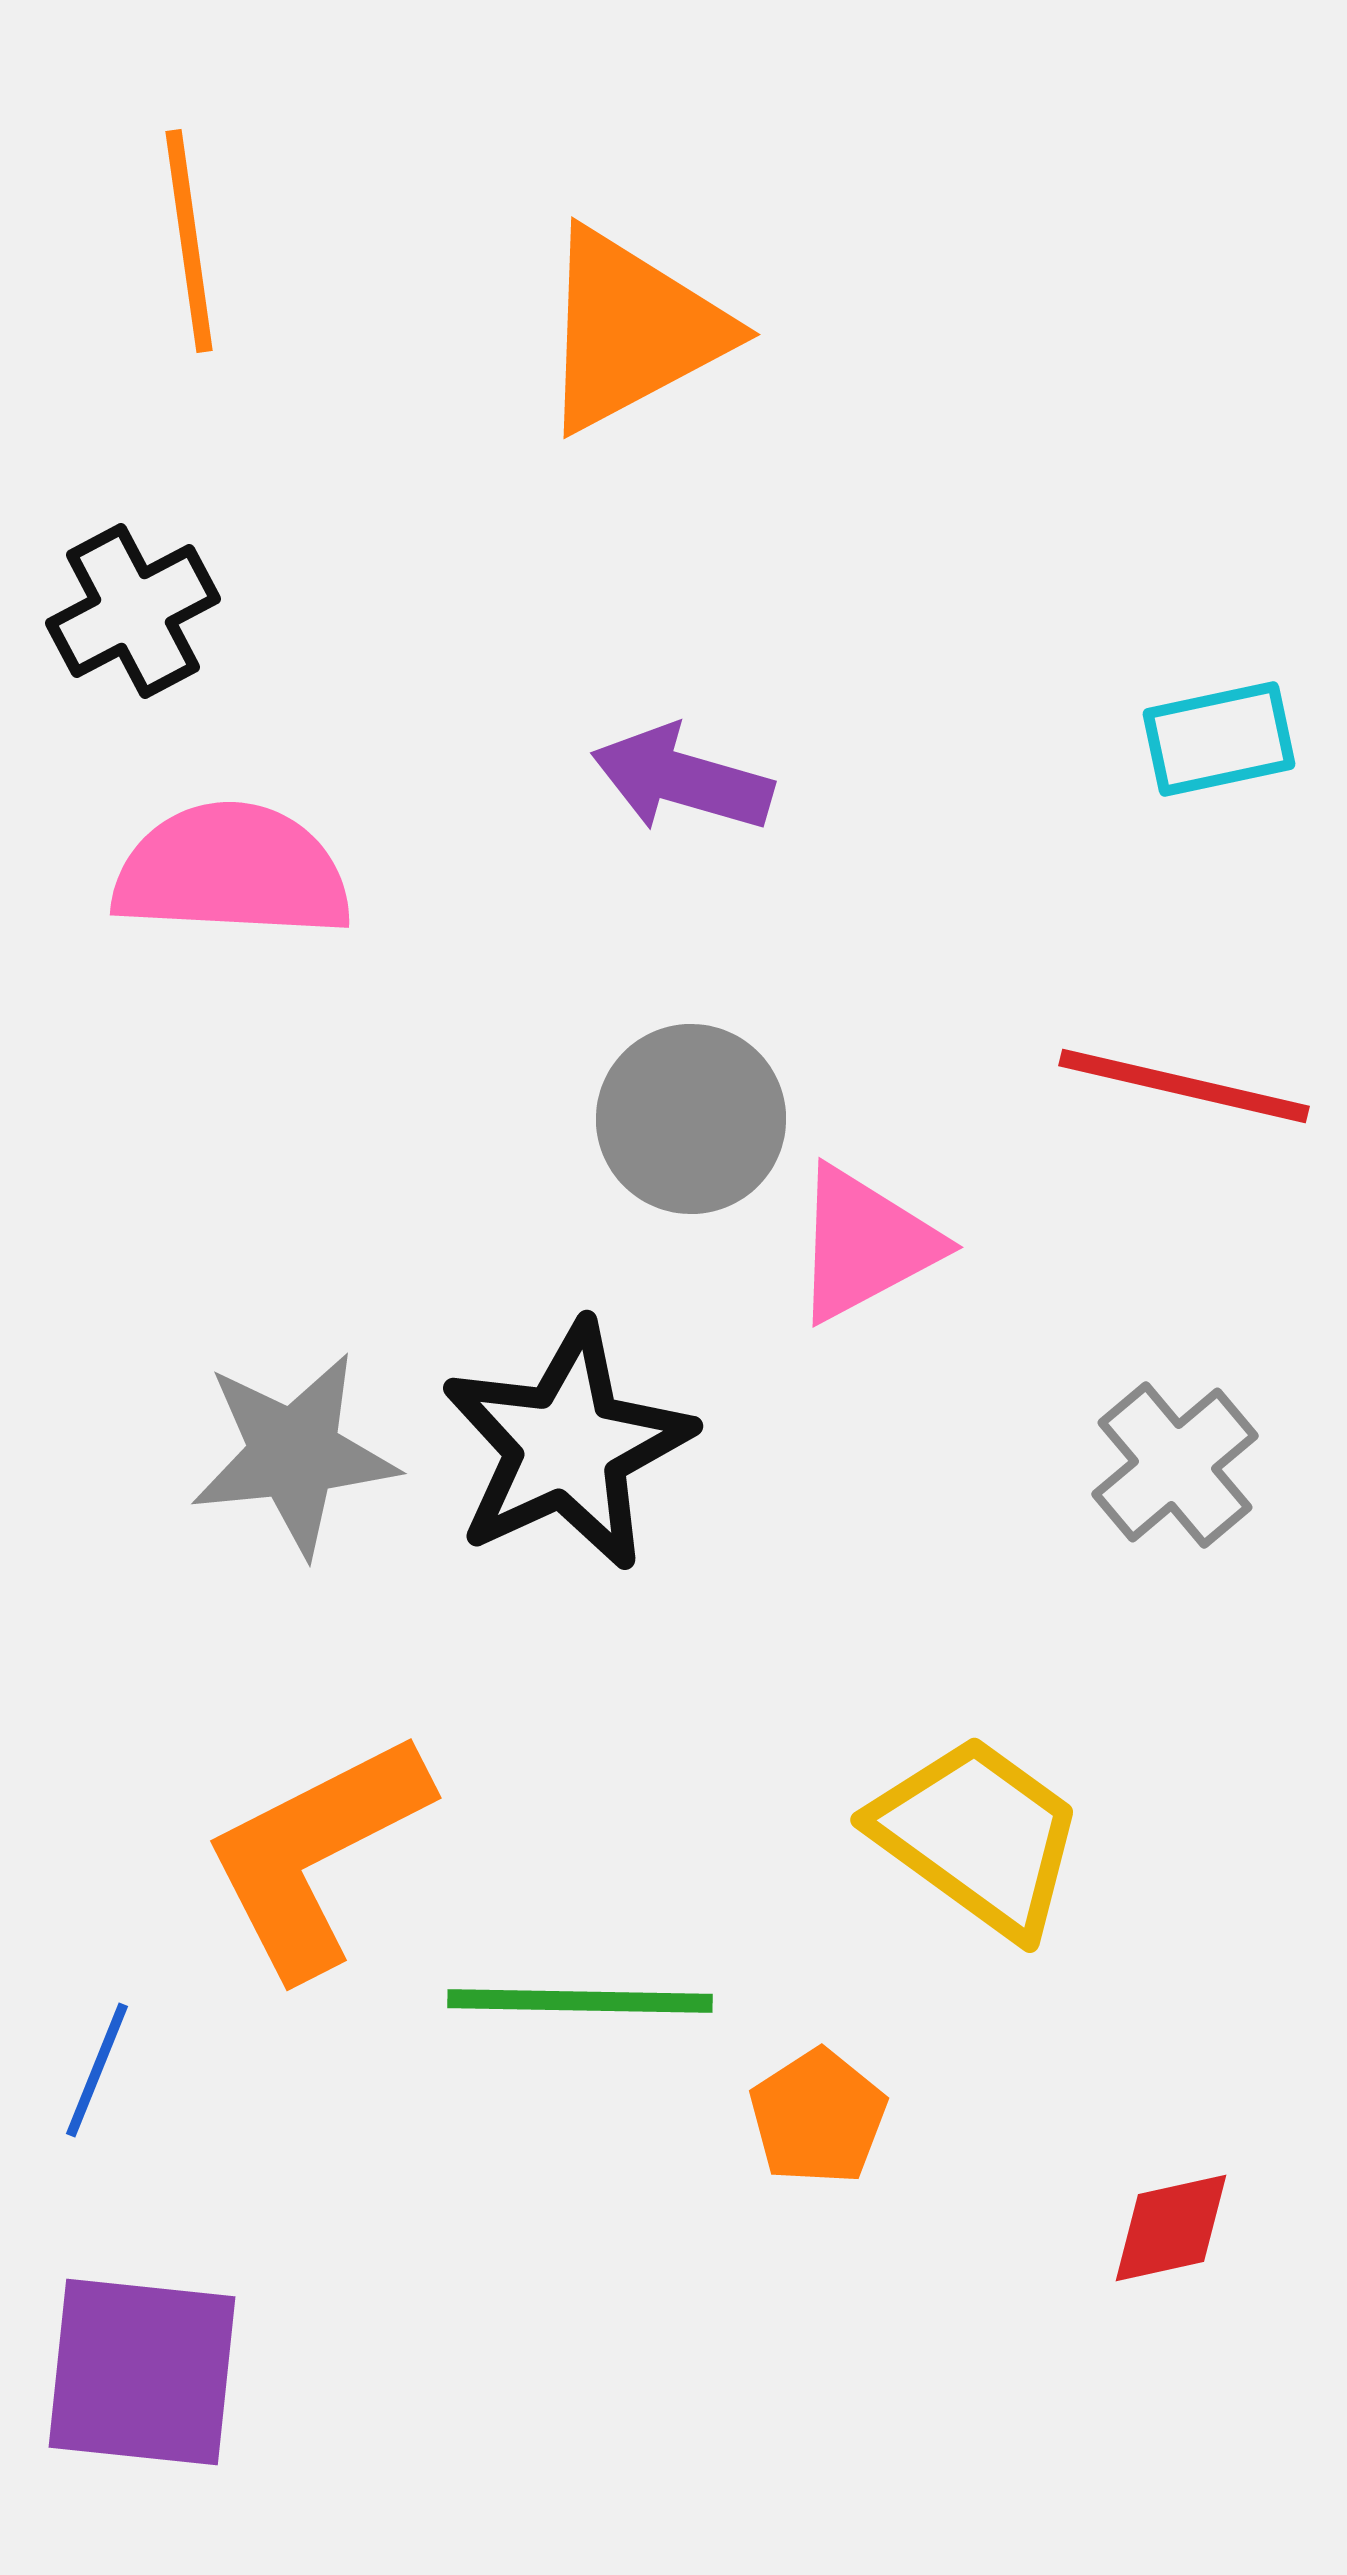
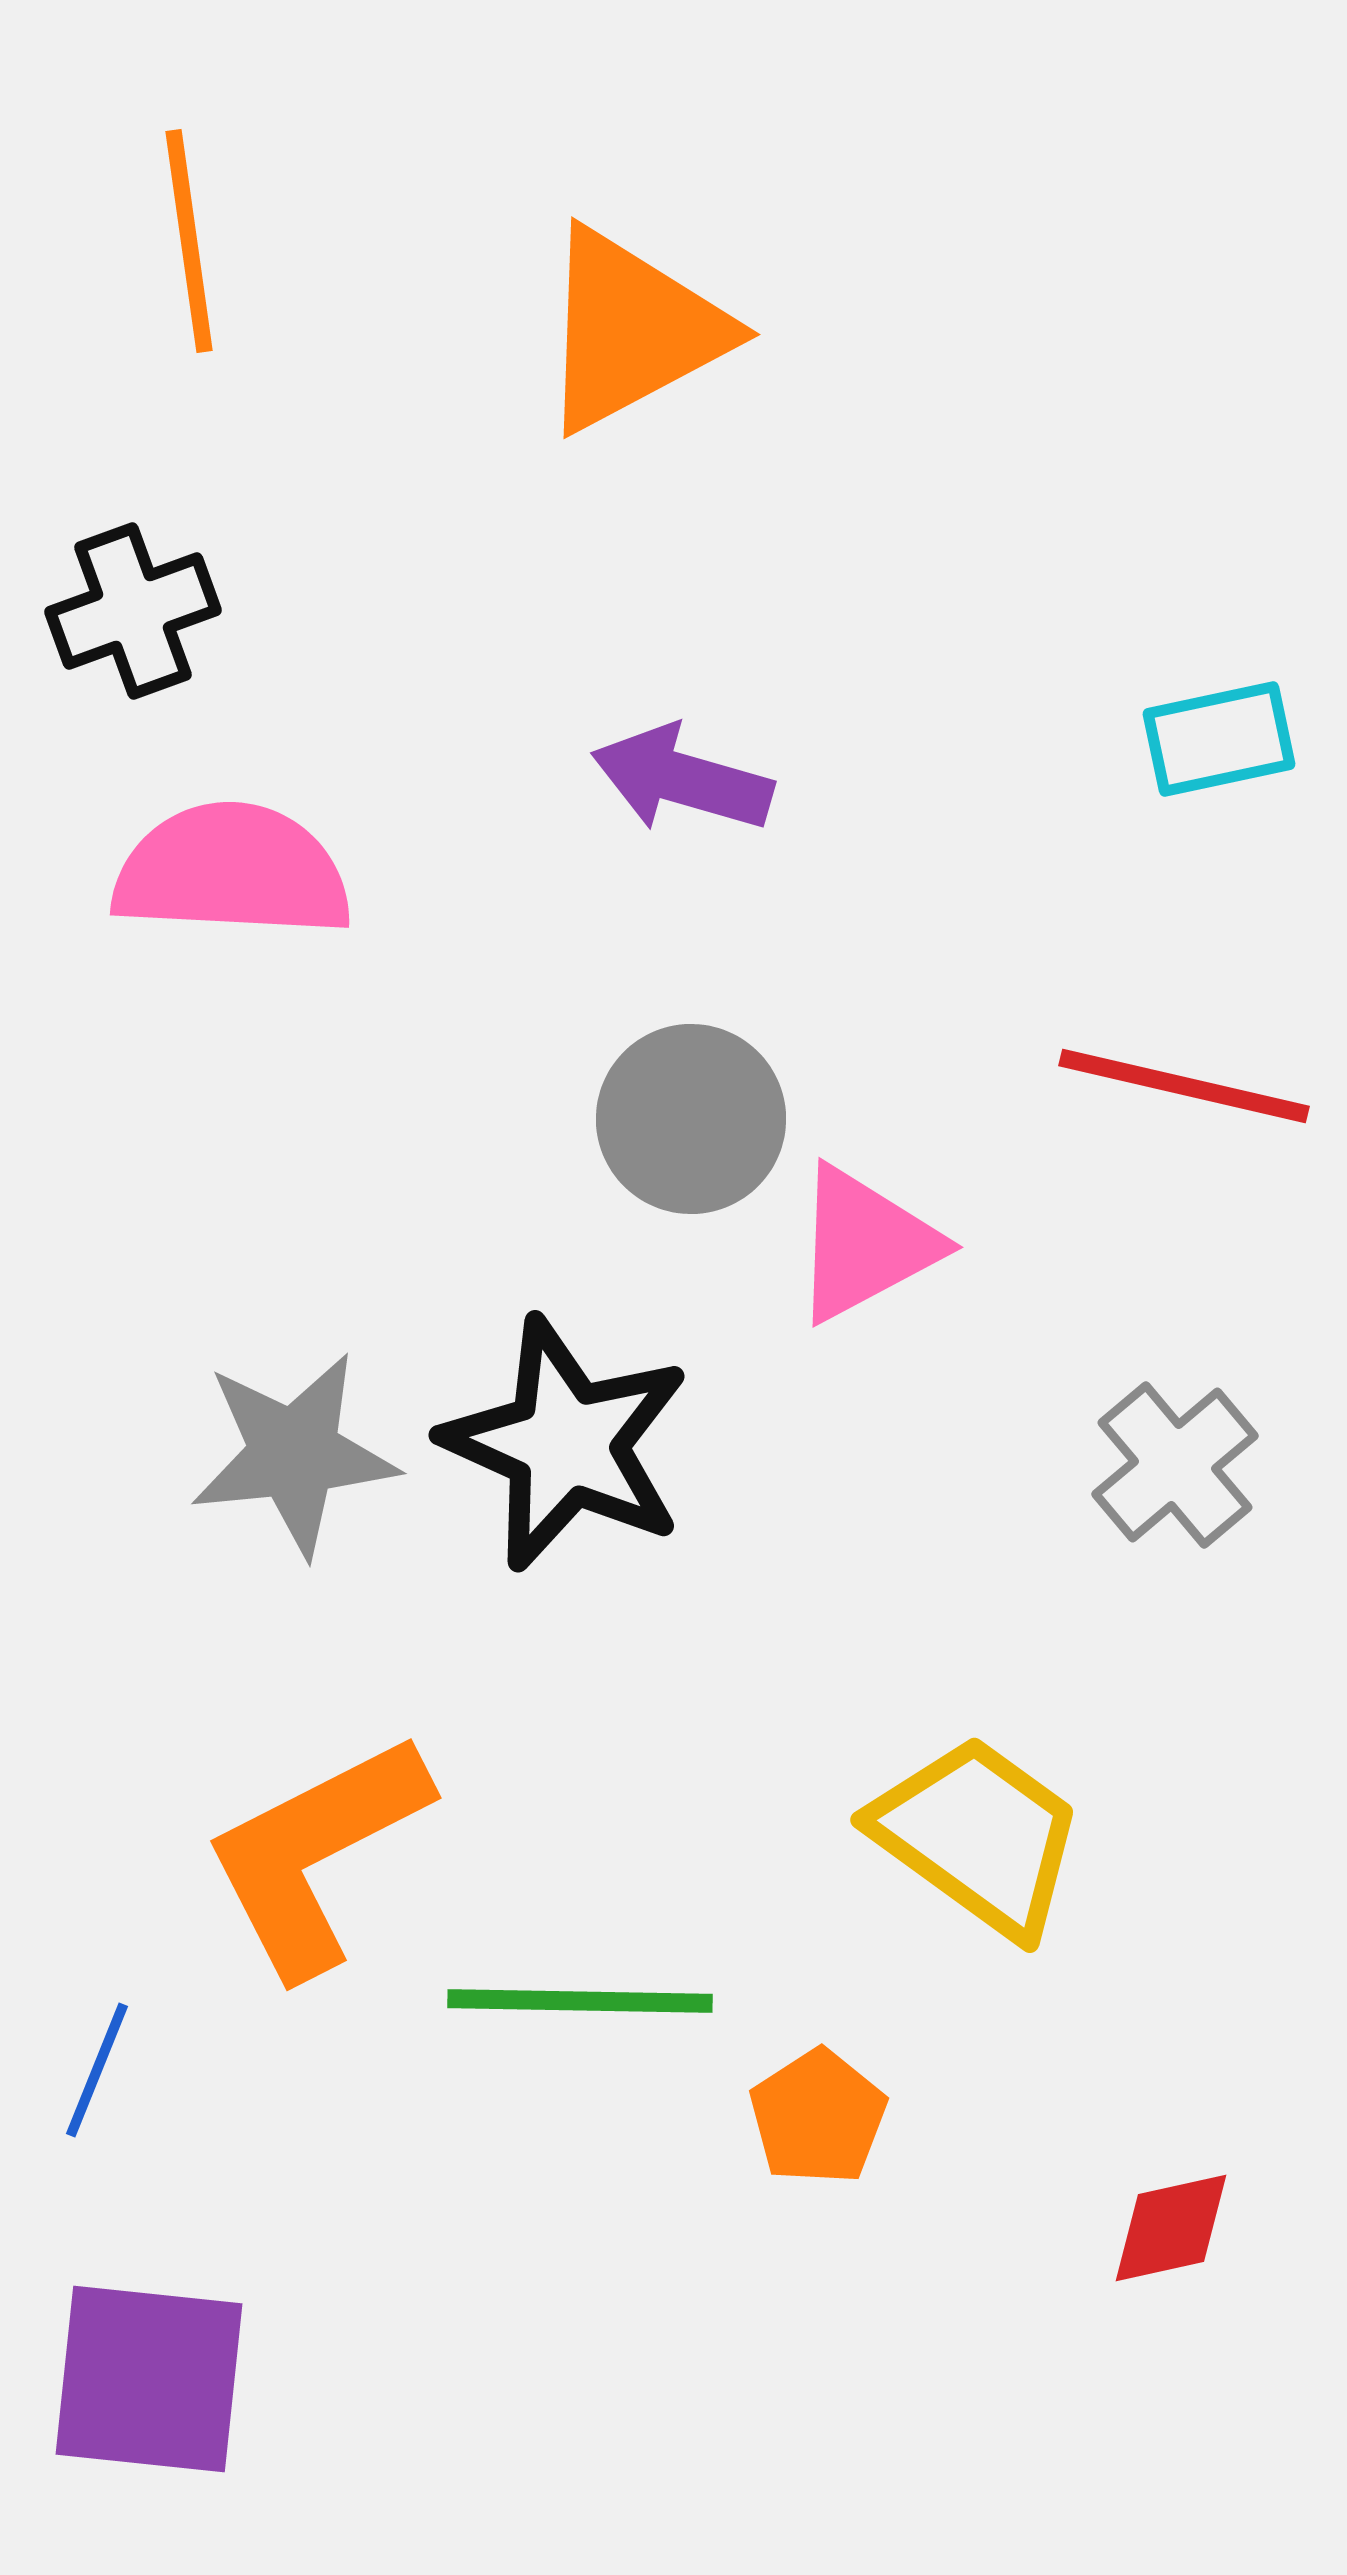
black cross: rotated 8 degrees clockwise
black star: moved 1 px left, 2 px up; rotated 23 degrees counterclockwise
purple square: moved 7 px right, 7 px down
